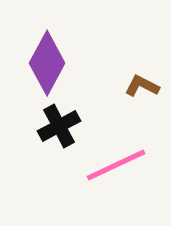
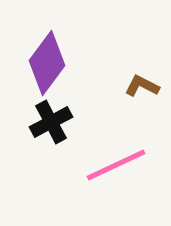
purple diamond: rotated 8 degrees clockwise
black cross: moved 8 px left, 4 px up
